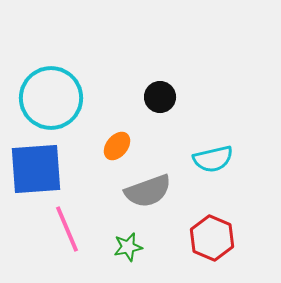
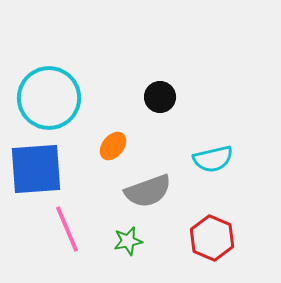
cyan circle: moved 2 px left
orange ellipse: moved 4 px left
green star: moved 6 px up
